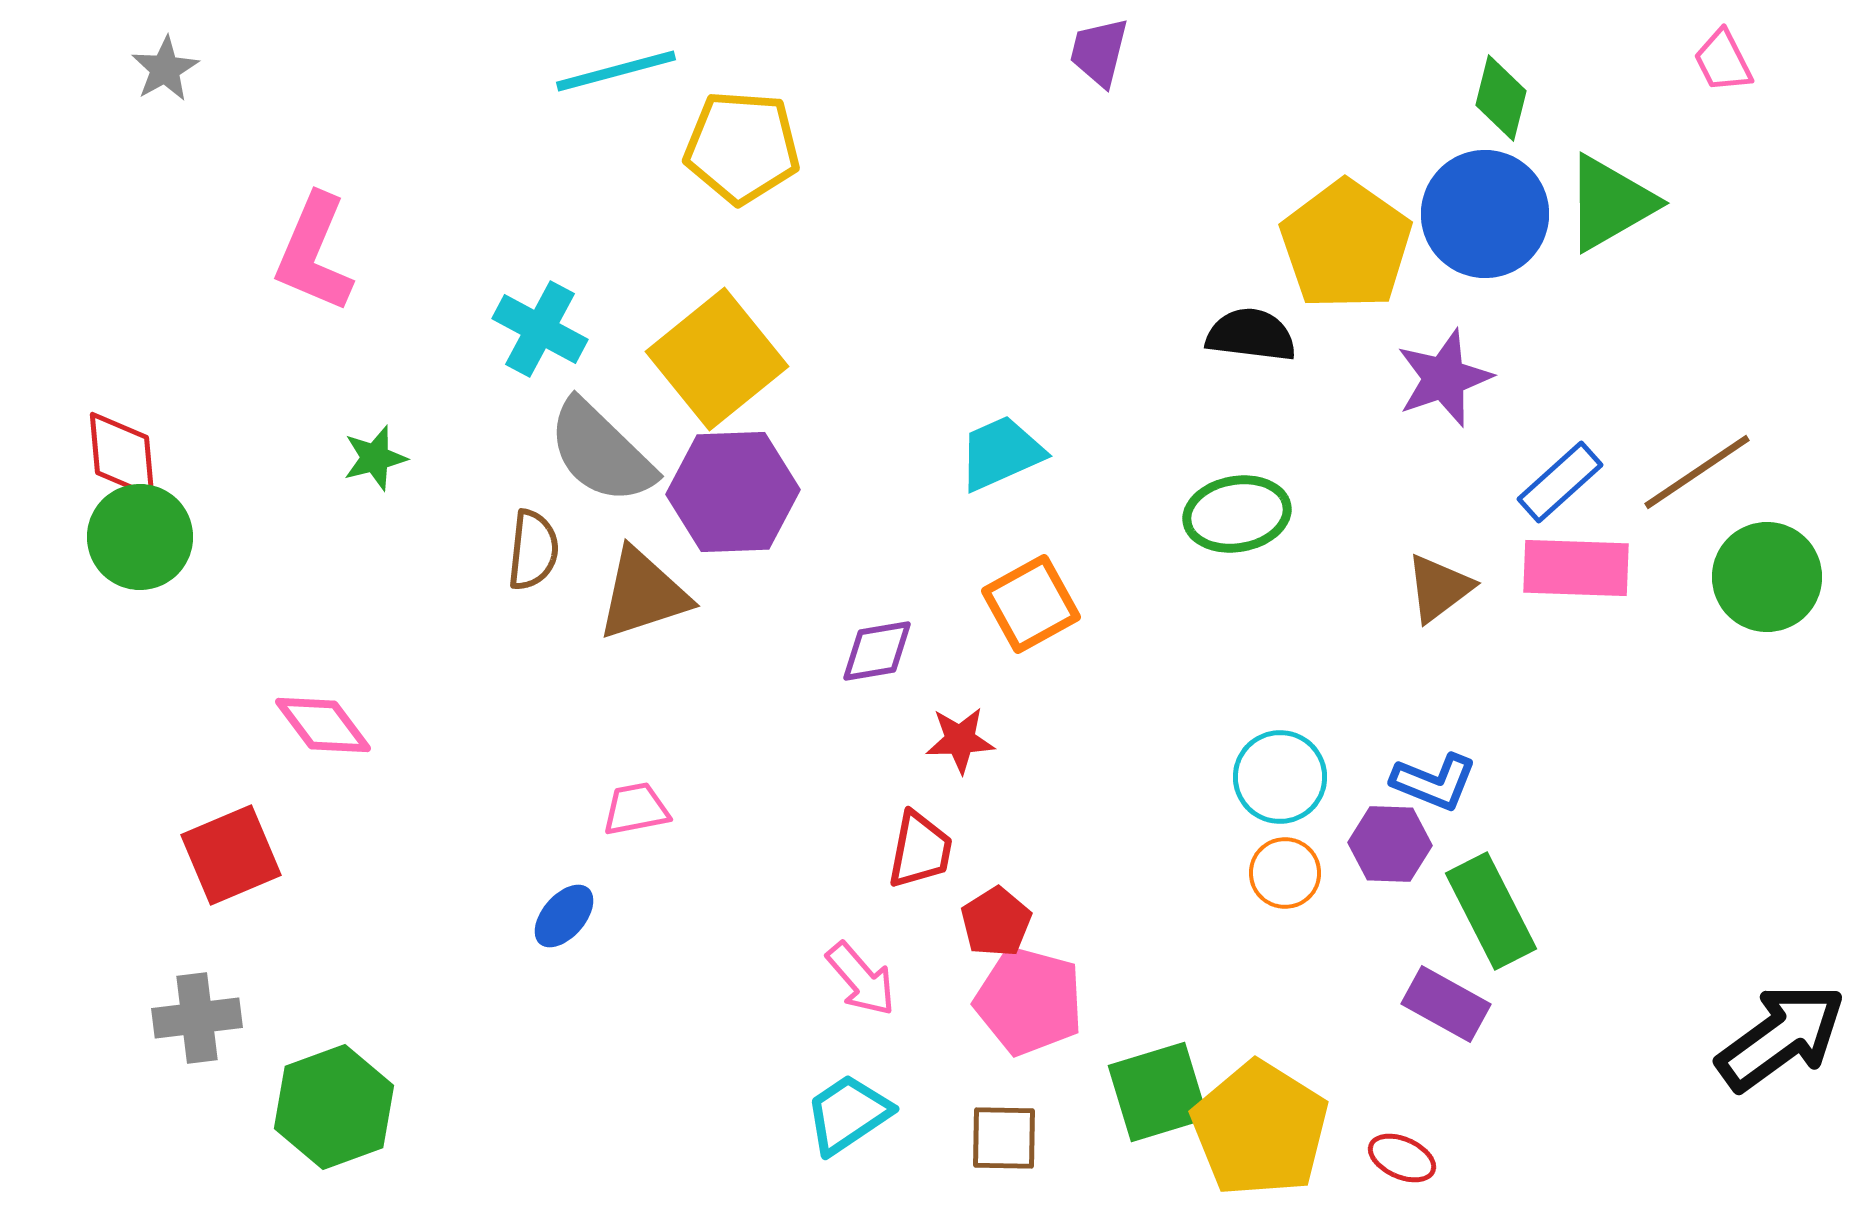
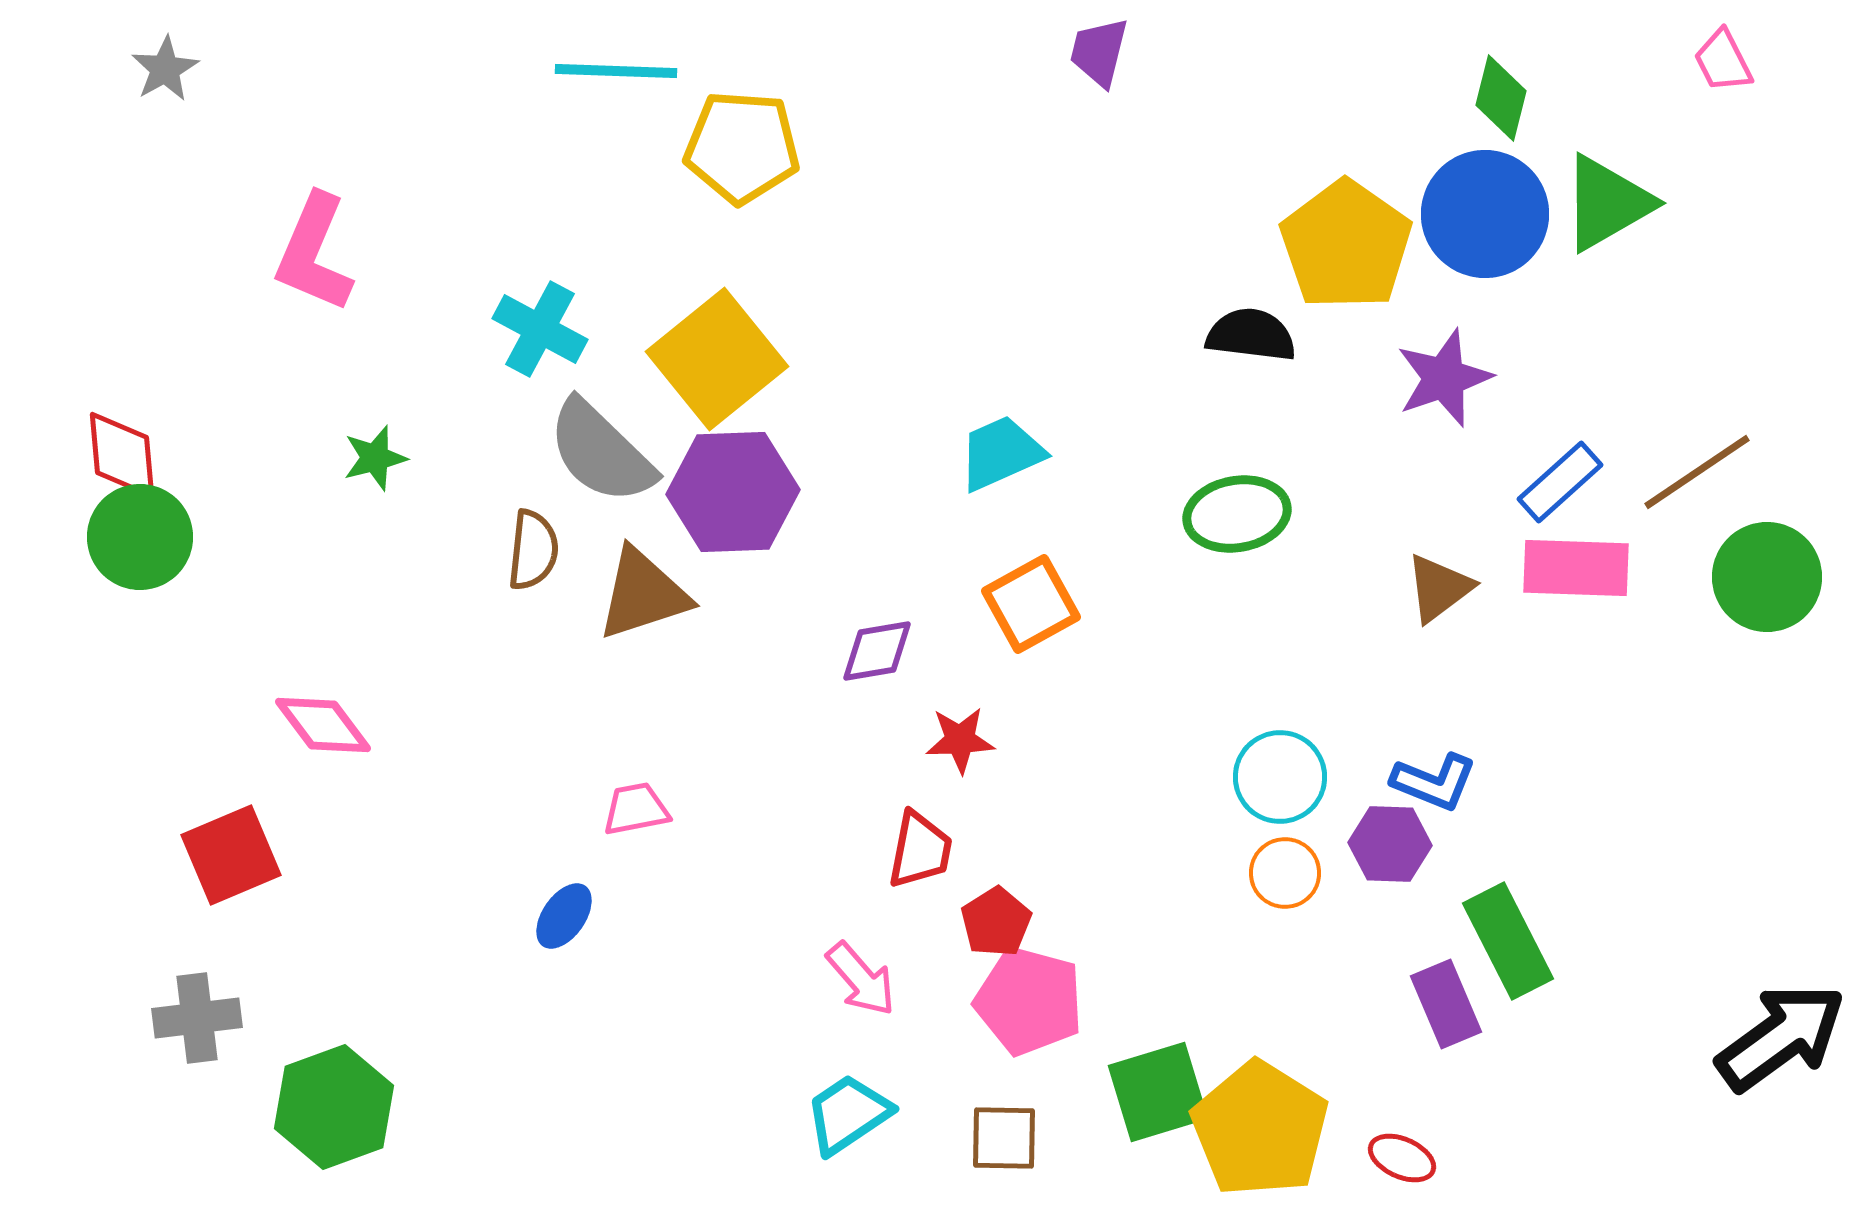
cyan line at (616, 71): rotated 17 degrees clockwise
green triangle at (1610, 203): moved 3 px left
green rectangle at (1491, 911): moved 17 px right, 30 px down
blue ellipse at (564, 916): rotated 6 degrees counterclockwise
purple rectangle at (1446, 1004): rotated 38 degrees clockwise
